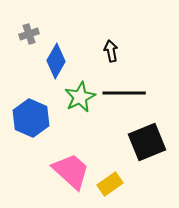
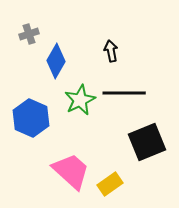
green star: moved 3 px down
